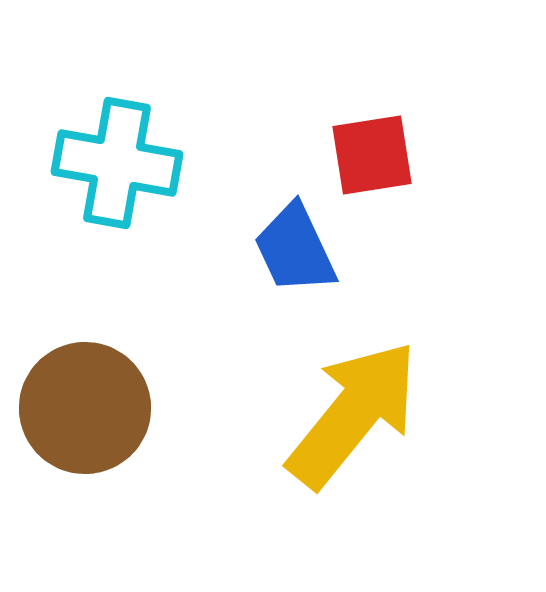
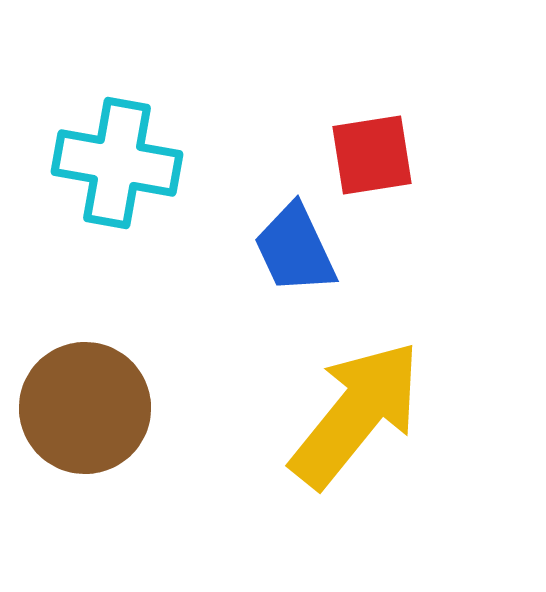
yellow arrow: moved 3 px right
